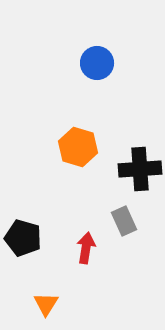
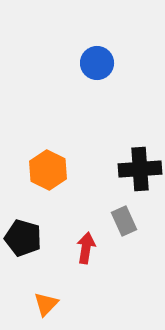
orange hexagon: moved 30 px left, 23 px down; rotated 9 degrees clockwise
orange triangle: rotated 12 degrees clockwise
